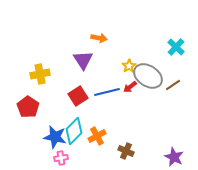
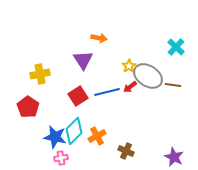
brown line: rotated 42 degrees clockwise
